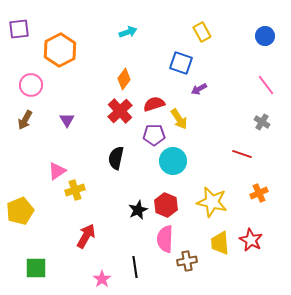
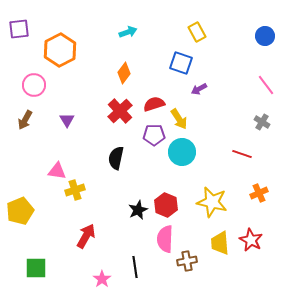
yellow rectangle: moved 5 px left
orange diamond: moved 6 px up
pink circle: moved 3 px right
cyan circle: moved 9 px right, 9 px up
pink triangle: rotated 42 degrees clockwise
